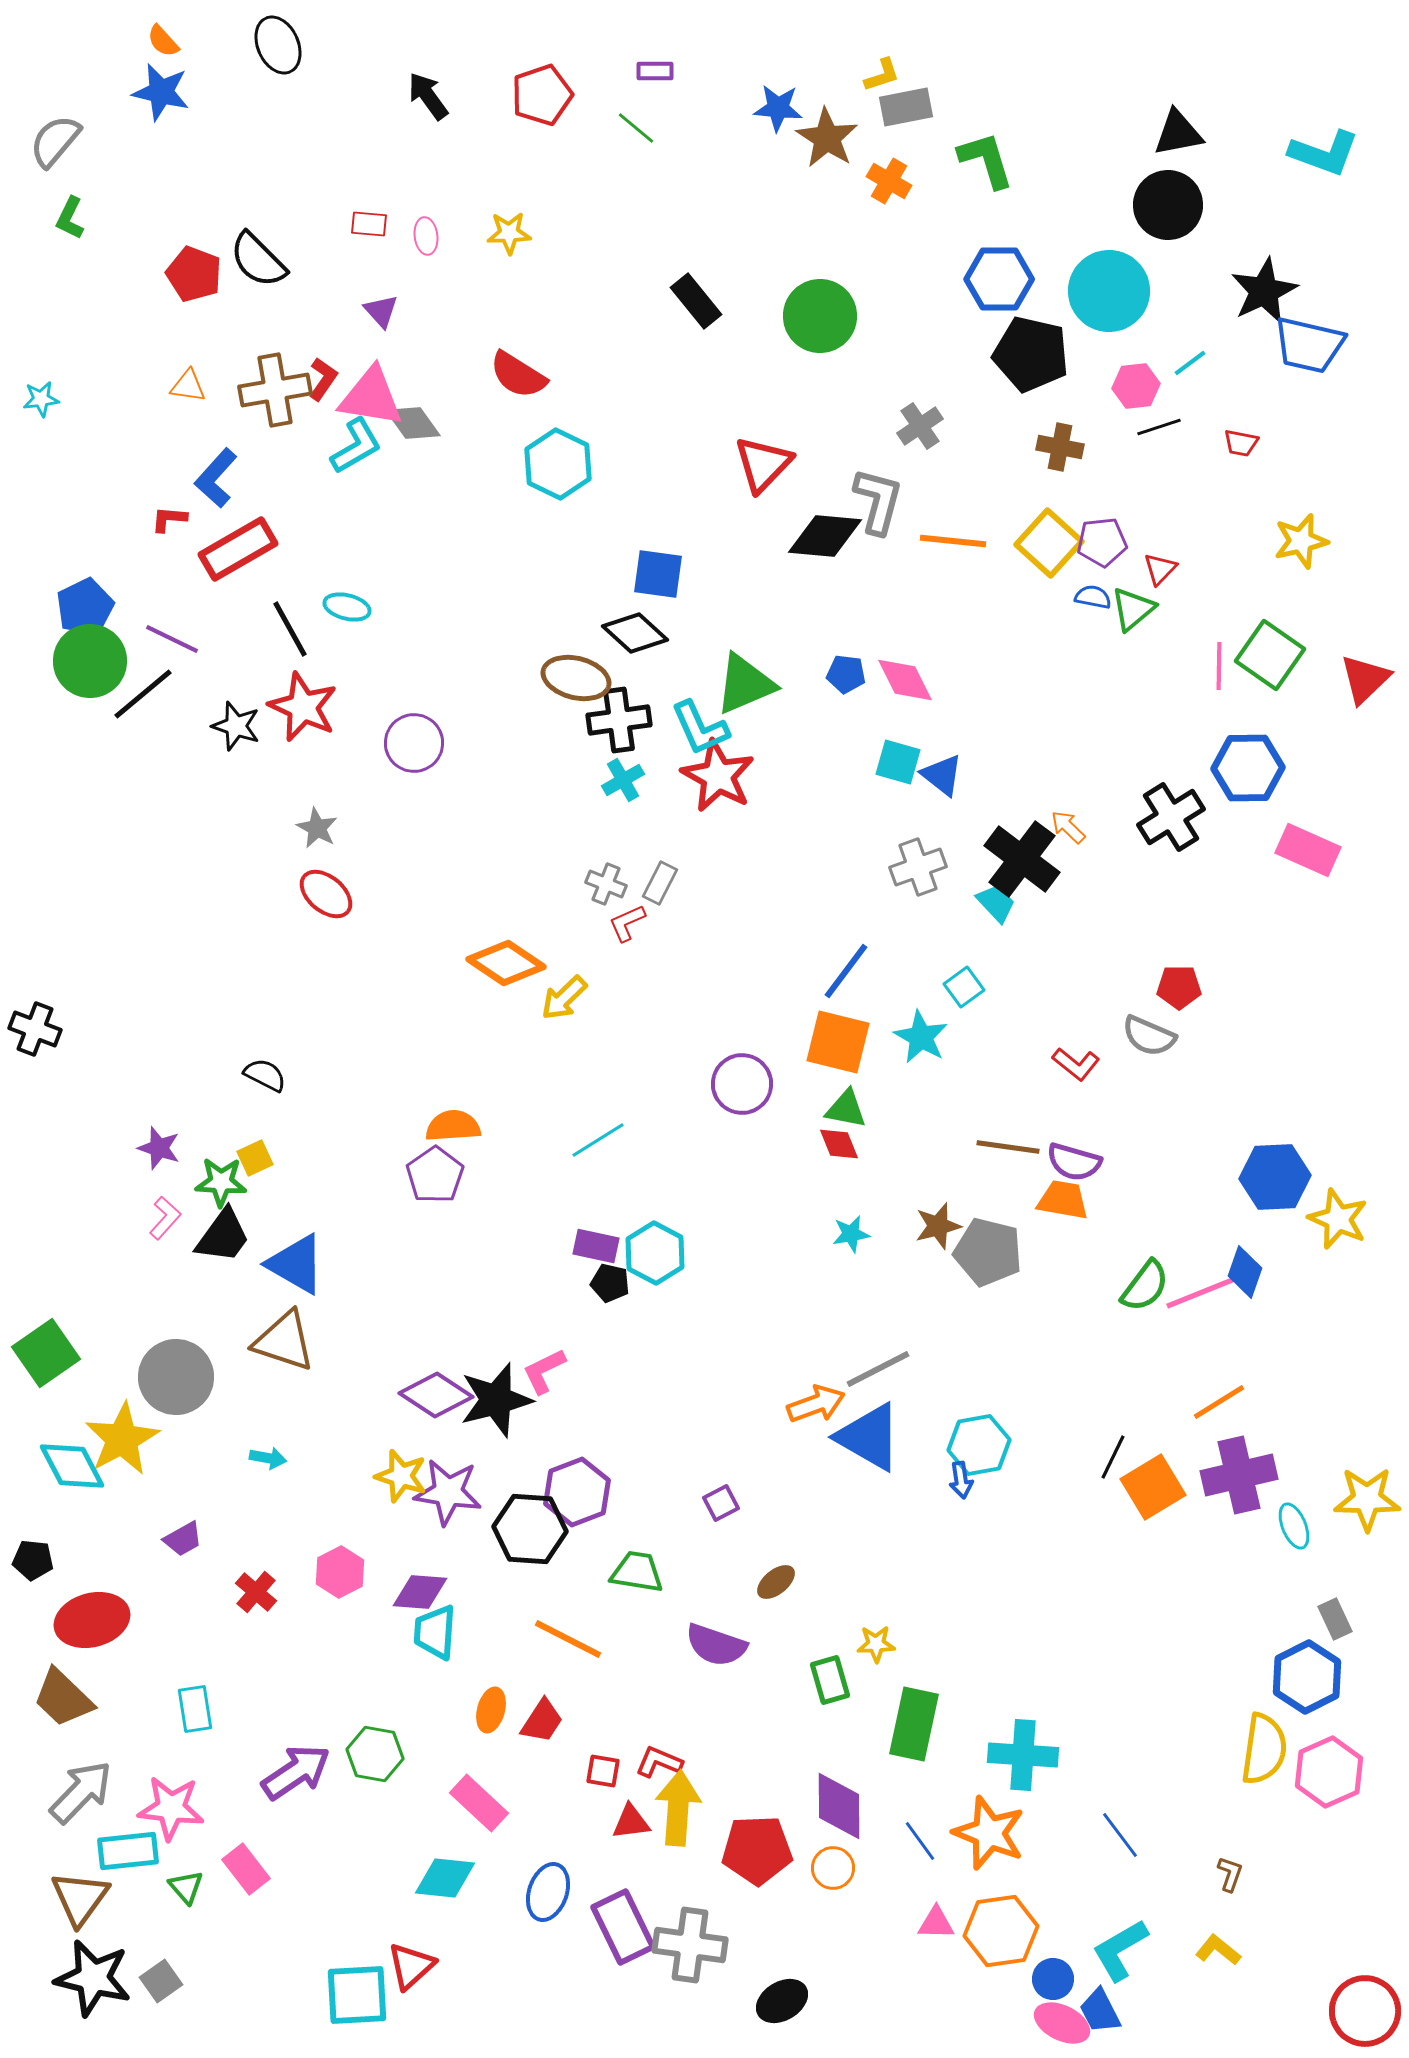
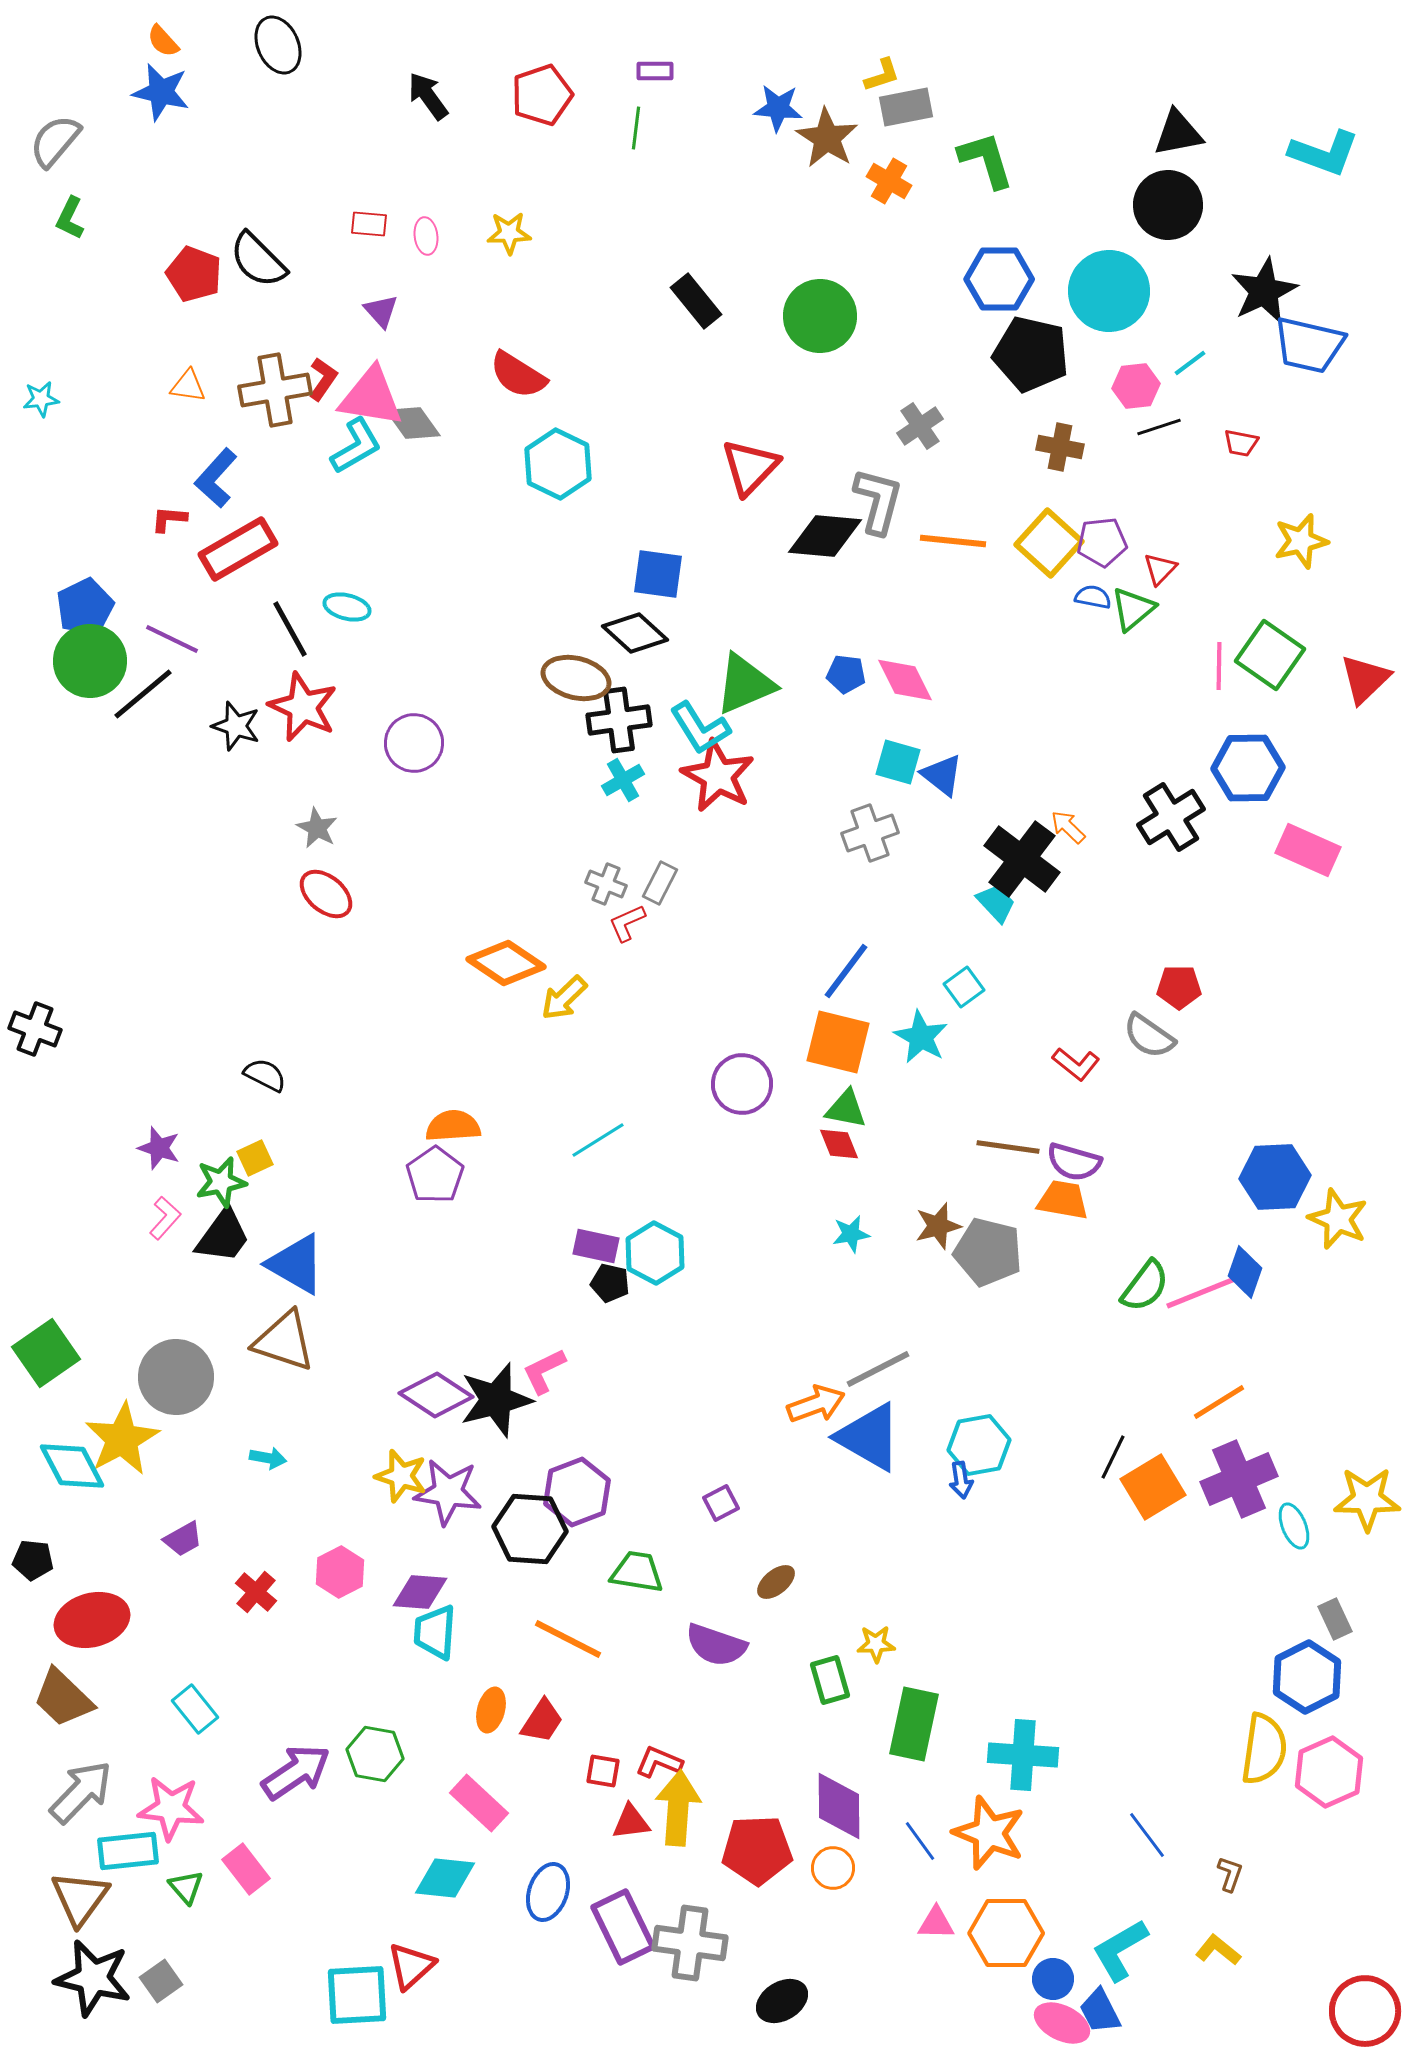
green line at (636, 128): rotated 57 degrees clockwise
red triangle at (763, 464): moved 13 px left, 3 px down
cyan L-shape at (700, 728): rotated 8 degrees counterclockwise
gray cross at (918, 867): moved 48 px left, 34 px up
gray semicircle at (1149, 1036): rotated 12 degrees clockwise
green star at (221, 1182): rotated 15 degrees counterclockwise
purple cross at (1239, 1475): moved 4 px down; rotated 10 degrees counterclockwise
cyan rectangle at (195, 1709): rotated 30 degrees counterclockwise
blue line at (1120, 1835): moved 27 px right
orange hexagon at (1001, 1931): moved 5 px right, 2 px down; rotated 8 degrees clockwise
gray cross at (690, 1945): moved 2 px up
